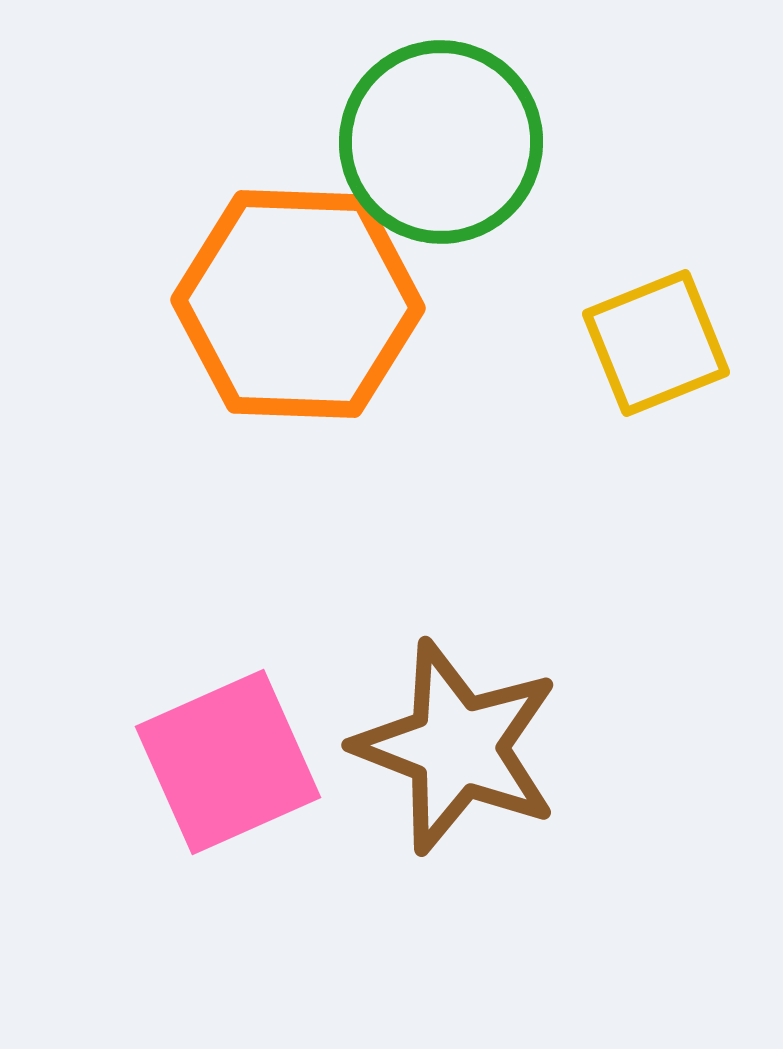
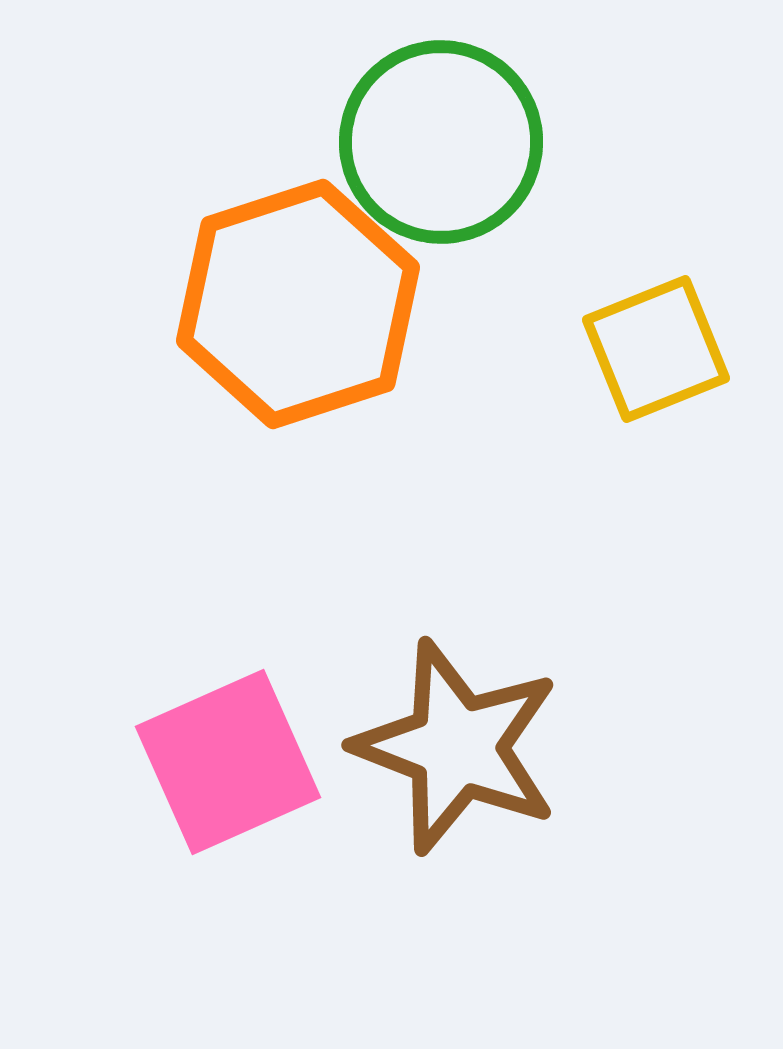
orange hexagon: rotated 20 degrees counterclockwise
yellow square: moved 6 px down
